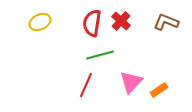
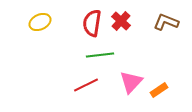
green line: rotated 8 degrees clockwise
red line: rotated 40 degrees clockwise
